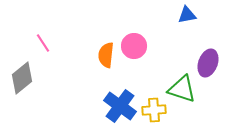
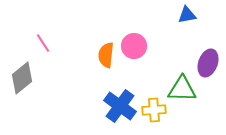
green triangle: rotated 16 degrees counterclockwise
